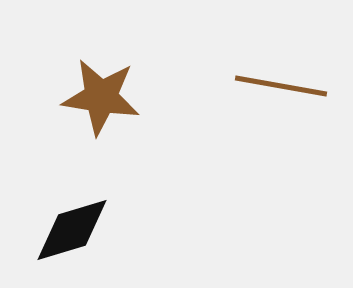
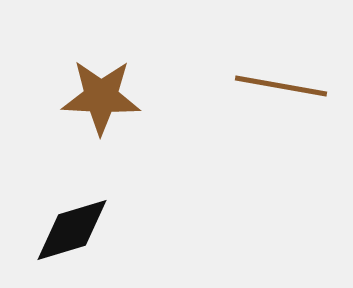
brown star: rotated 6 degrees counterclockwise
